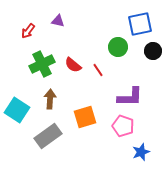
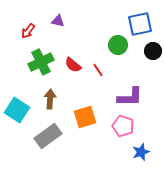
green circle: moved 2 px up
green cross: moved 1 px left, 2 px up
